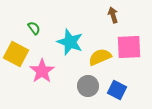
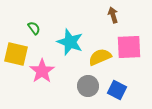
yellow square: rotated 15 degrees counterclockwise
